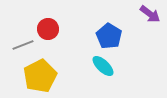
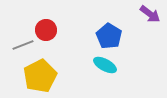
red circle: moved 2 px left, 1 px down
cyan ellipse: moved 2 px right, 1 px up; rotated 15 degrees counterclockwise
